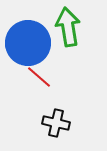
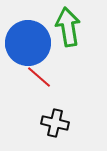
black cross: moved 1 px left
